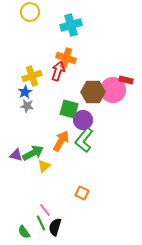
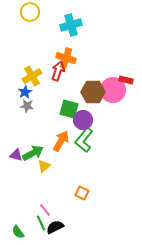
yellow cross: rotated 12 degrees counterclockwise
black semicircle: rotated 48 degrees clockwise
green semicircle: moved 6 px left
